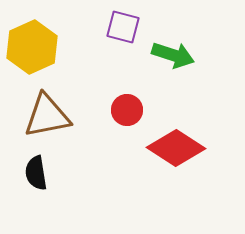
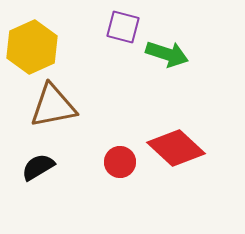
green arrow: moved 6 px left, 1 px up
red circle: moved 7 px left, 52 px down
brown triangle: moved 6 px right, 10 px up
red diamond: rotated 10 degrees clockwise
black semicircle: moved 2 px right, 6 px up; rotated 68 degrees clockwise
